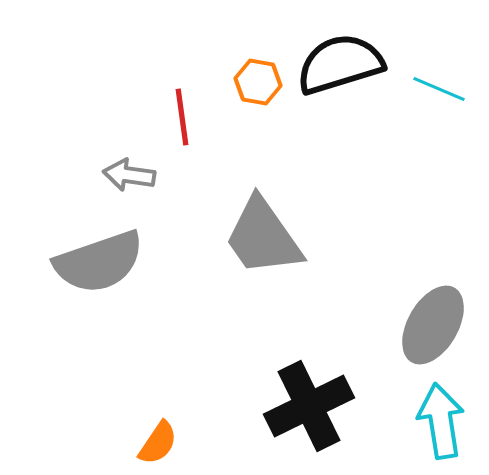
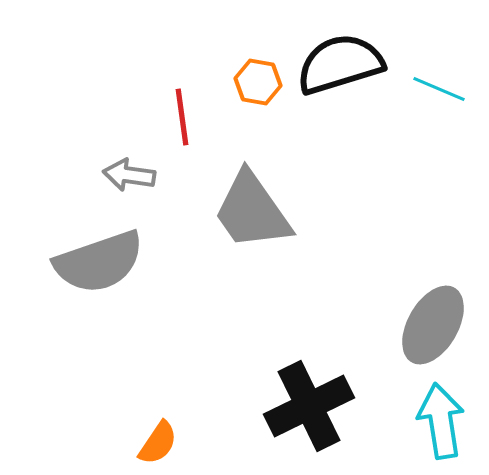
gray trapezoid: moved 11 px left, 26 px up
